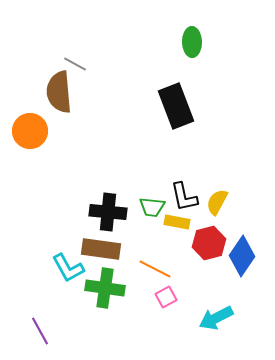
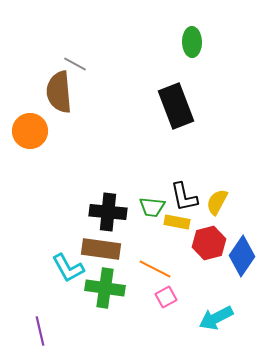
purple line: rotated 16 degrees clockwise
